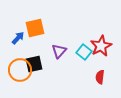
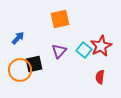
orange square: moved 25 px right, 9 px up
cyan square: moved 2 px up
